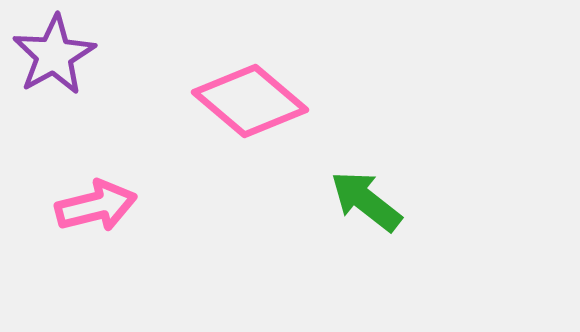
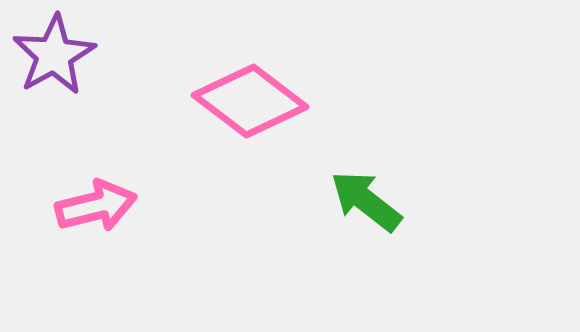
pink diamond: rotated 3 degrees counterclockwise
